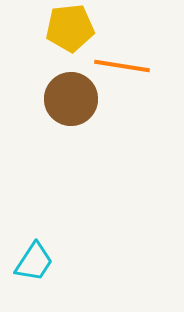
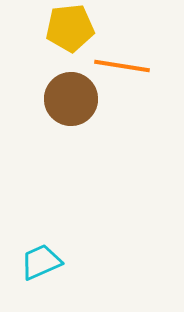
cyan trapezoid: moved 7 px right; rotated 147 degrees counterclockwise
